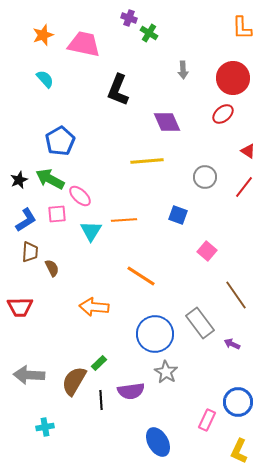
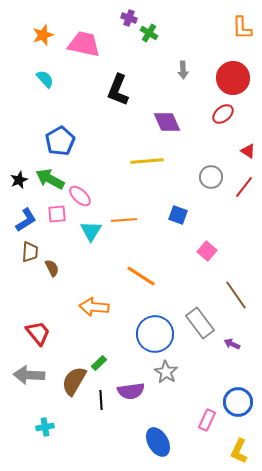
gray circle at (205, 177): moved 6 px right
red trapezoid at (20, 307): moved 18 px right, 26 px down; rotated 128 degrees counterclockwise
